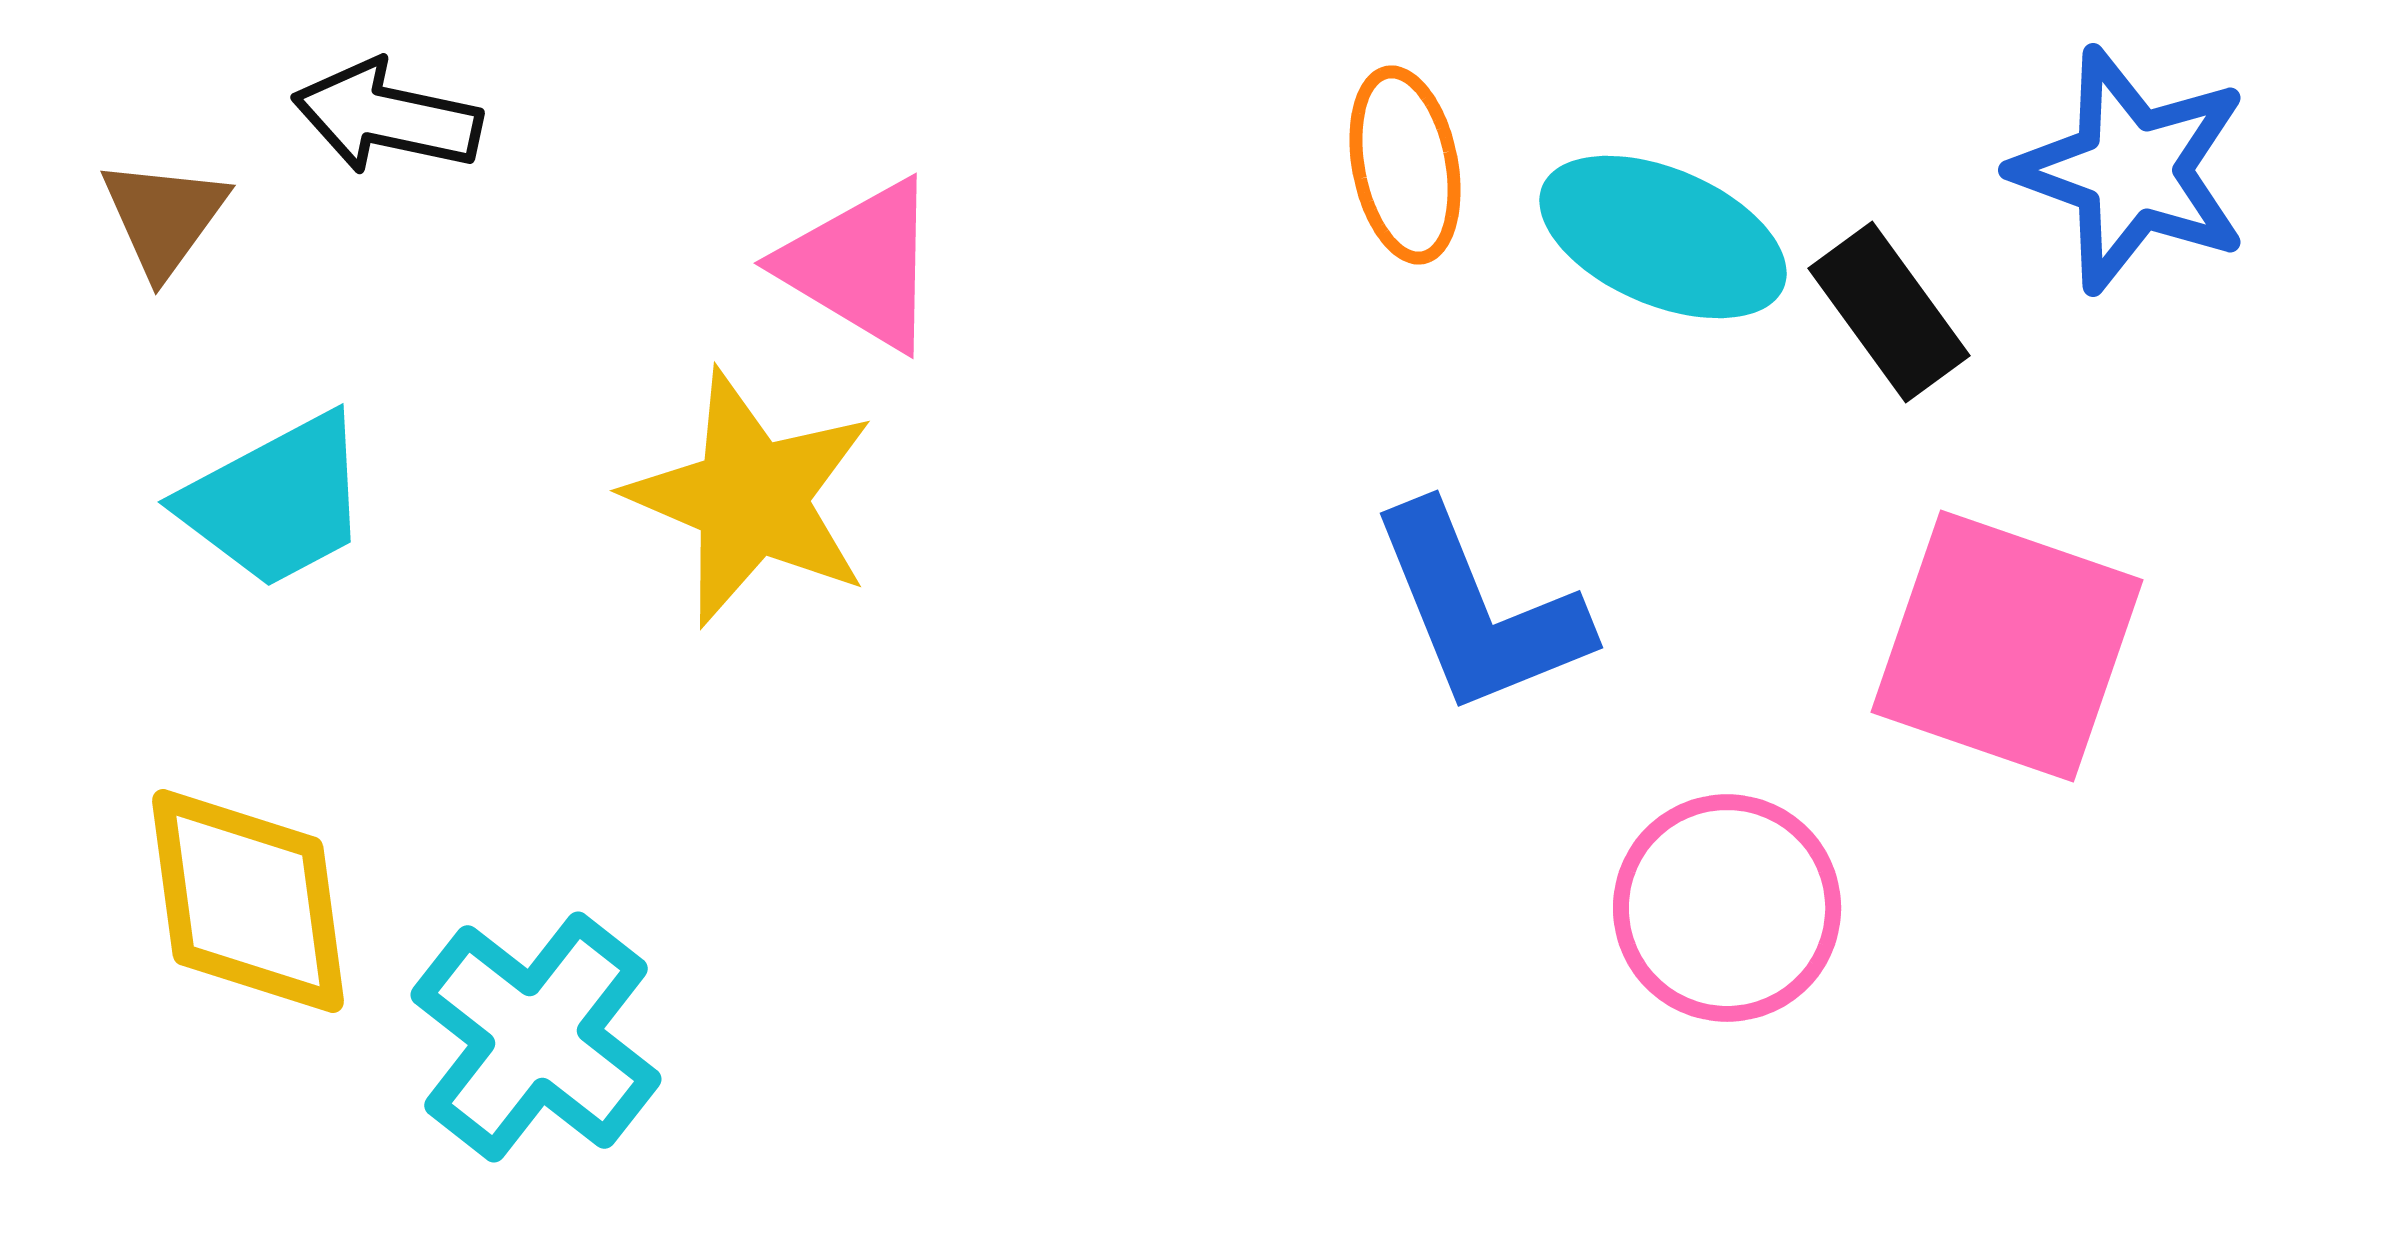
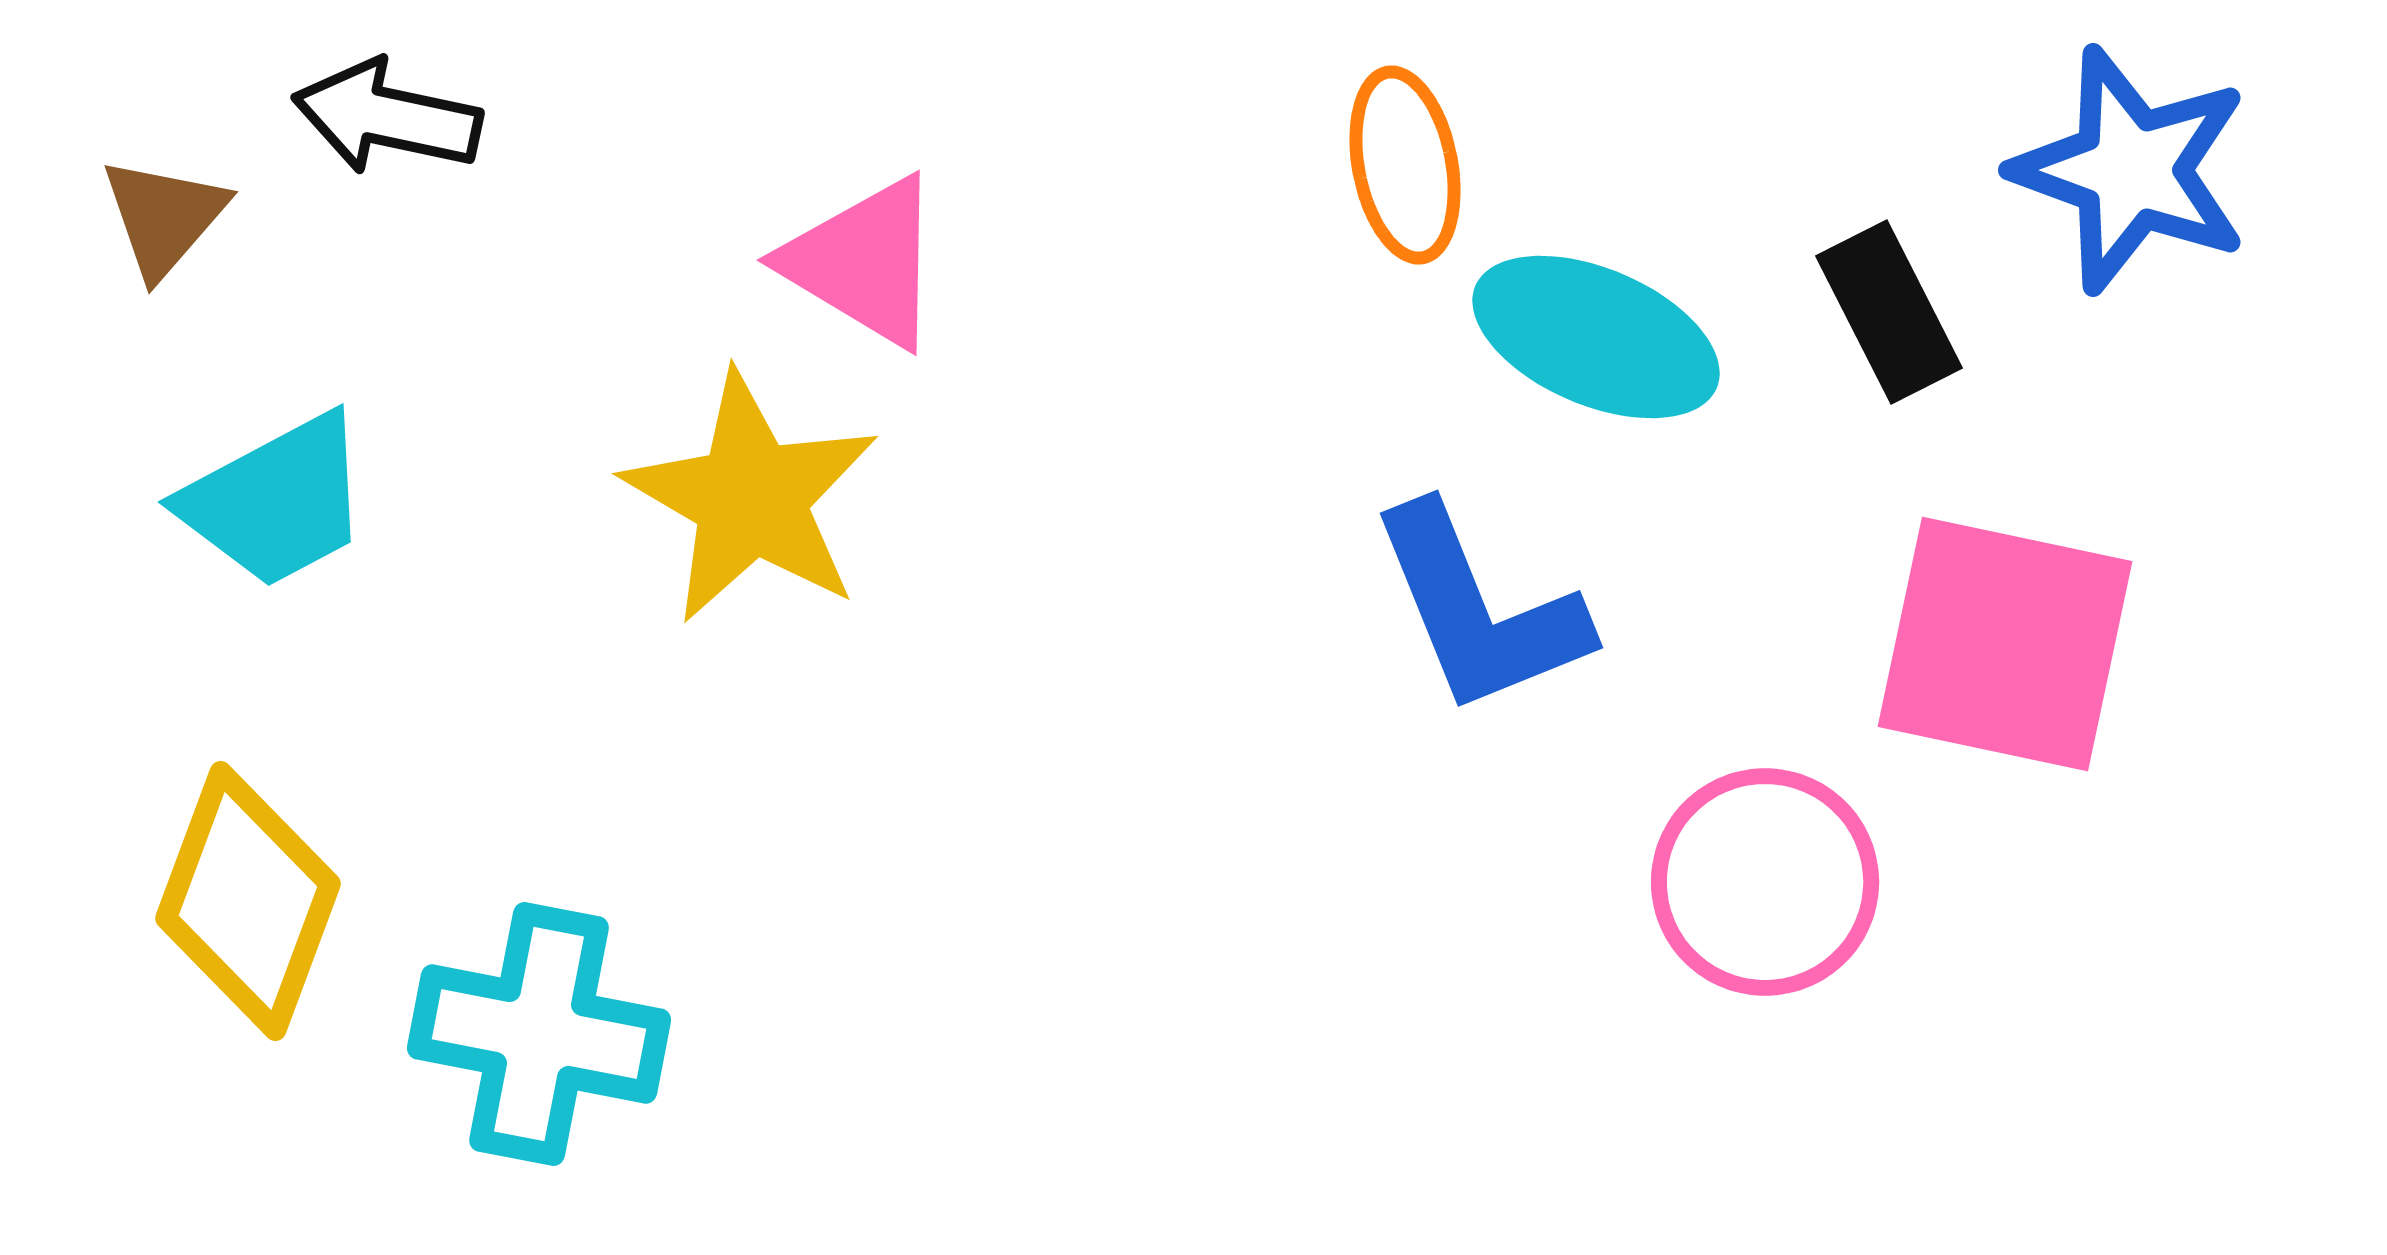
brown triangle: rotated 5 degrees clockwise
cyan ellipse: moved 67 px left, 100 px down
pink triangle: moved 3 px right, 3 px up
black rectangle: rotated 9 degrees clockwise
yellow star: rotated 7 degrees clockwise
pink square: moved 2 px left, 2 px up; rotated 7 degrees counterclockwise
yellow diamond: rotated 28 degrees clockwise
pink circle: moved 38 px right, 26 px up
cyan cross: moved 3 px right, 3 px up; rotated 27 degrees counterclockwise
